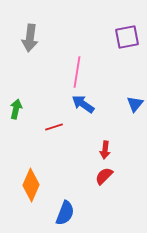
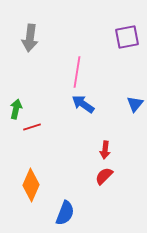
red line: moved 22 px left
